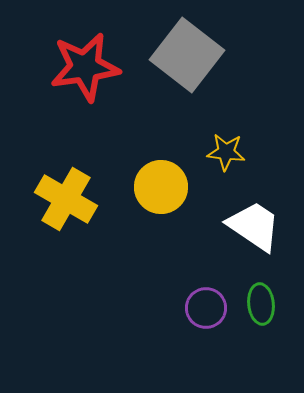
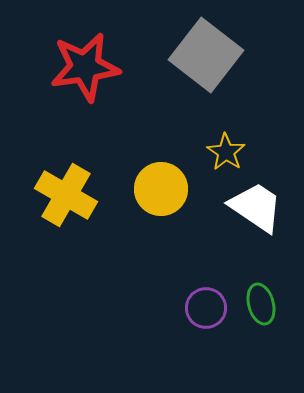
gray square: moved 19 px right
yellow star: rotated 27 degrees clockwise
yellow circle: moved 2 px down
yellow cross: moved 4 px up
white trapezoid: moved 2 px right, 19 px up
green ellipse: rotated 9 degrees counterclockwise
